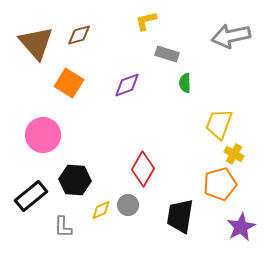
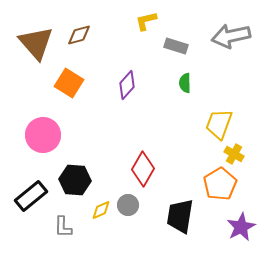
gray rectangle: moved 9 px right, 8 px up
purple diamond: rotated 28 degrees counterclockwise
orange pentagon: rotated 16 degrees counterclockwise
